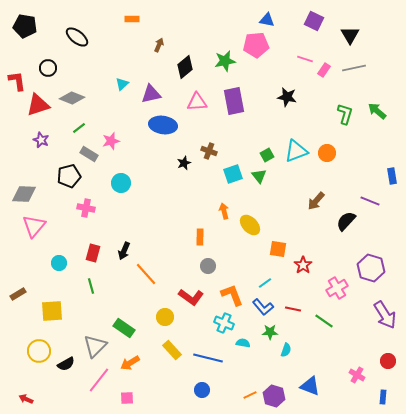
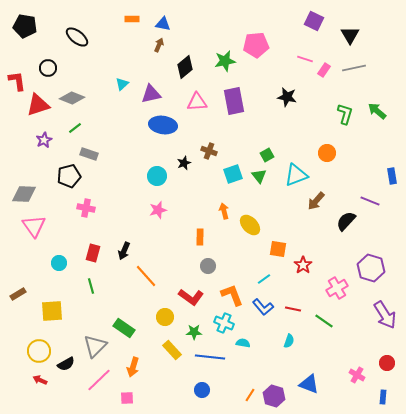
blue triangle at (267, 20): moved 104 px left, 4 px down
green line at (79, 128): moved 4 px left
purple star at (41, 140): moved 3 px right; rotated 21 degrees clockwise
pink star at (111, 141): moved 47 px right, 69 px down
cyan triangle at (296, 151): moved 24 px down
gray rectangle at (89, 154): rotated 12 degrees counterclockwise
cyan circle at (121, 183): moved 36 px right, 7 px up
pink triangle at (34, 226): rotated 15 degrees counterclockwise
orange line at (146, 274): moved 2 px down
cyan line at (265, 283): moved 1 px left, 4 px up
green star at (270, 332): moved 76 px left
cyan semicircle at (286, 350): moved 3 px right, 9 px up
blue line at (208, 358): moved 2 px right, 1 px up; rotated 8 degrees counterclockwise
red circle at (388, 361): moved 1 px left, 2 px down
orange arrow at (130, 363): moved 3 px right, 4 px down; rotated 42 degrees counterclockwise
pink line at (99, 380): rotated 8 degrees clockwise
blue triangle at (310, 386): moved 1 px left, 2 px up
orange line at (250, 395): rotated 32 degrees counterclockwise
red arrow at (26, 399): moved 14 px right, 19 px up
